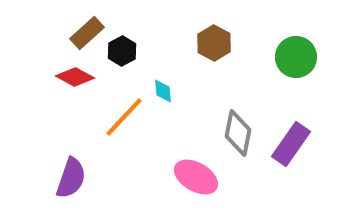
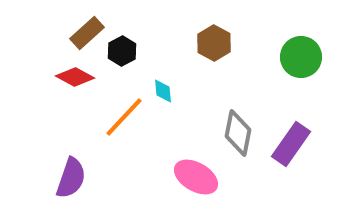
green circle: moved 5 px right
